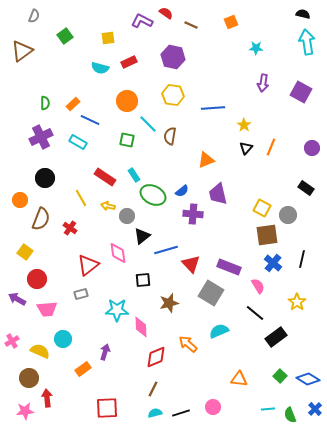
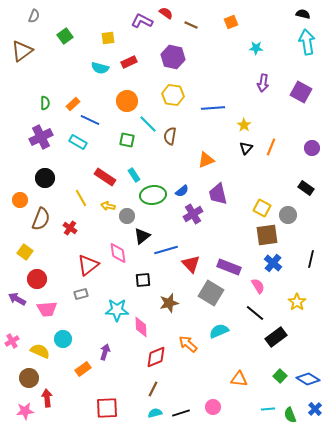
green ellipse at (153, 195): rotated 35 degrees counterclockwise
purple cross at (193, 214): rotated 36 degrees counterclockwise
black line at (302, 259): moved 9 px right
